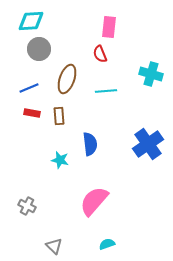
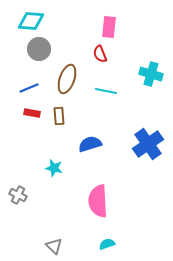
cyan diamond: rotated 8 degrees clockwise
cyan line: rotated 15 degrees clockwise
blue semicircle: rotated 100 degrees counterclockwise
cyan star: moved 6 px left, 8 px down
pink semicircle: moved 4 px right; rotated 44 degrees counterclockwise
gray cross: moved 9 px left, 11 px up
